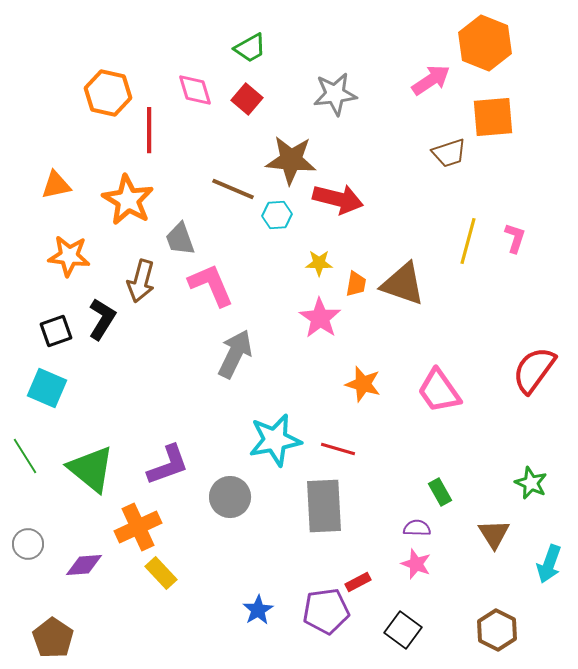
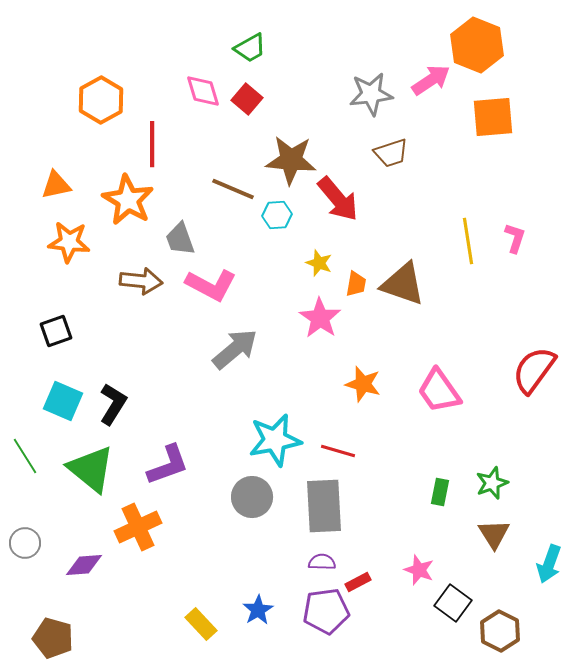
orange hexagon at (485, 43): moved 8 px left, 2 px down
pink diamond at (195, 90): moved 8 px right, 1 px down
orange hexagon at (108, 93): moved 7 px left, 7 px down; rotated 18 degrees clockwise
gray star at (335, 94): moved 36 px right
red line at (149, 130): moved 3 px right, 14 px down
brown trapezoid at (449, 153): moved 58 px left
red arrow at (338, 199): rotated 36 degrees clockwise
yellow line at (468, 241): rotated 24 degrees counterclockwise
orange star at (69, 256): moved 14 px up
yellow star at (319, 263): rotated 20 degrees clockwise
brown arrow at (141, 281): rotated 99 degrees counterclockwise
pink L-shape at (211, 285): rotated 141 degrees clockwise
black L-shape at (102, 319): moved 11 px right, 85 px down
gray arrow at (235, 354): moved 5 px up; rotated 24 degrees clockwise
cyan square at (47, 388): moved 16 px right, 13 px down
red line at (338, 449): moved 2 px down
green star at (531, 483): moved 39 px left; rotated 28 degrees clockwise
green rectangle at (440, 492): rotated 40 degrees clockwise
gray circle at (230, 497): moved 22 px right
purple semicircle at (417, 528): moved 95 px left, 34 px down
gray circle at (28, 544): moved 3 px left, 1 px up
pink star at (416, 564): moved 3 px right, 6 px down
yellow rectangle at (161, 573): moved 40 px right, 51 px down
black square at (403, 630): moved 50 px right, 27 px up
brown hexagon at (497, 630): moved 3 px right, 1 px down
brown pentagon at (53, 638): rotated 18 degrees counterclockwise
